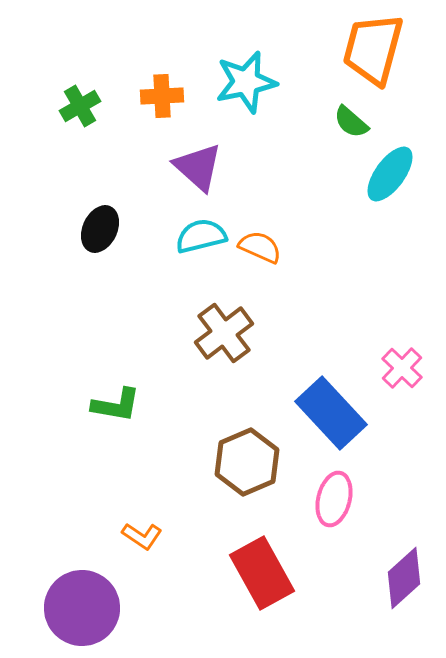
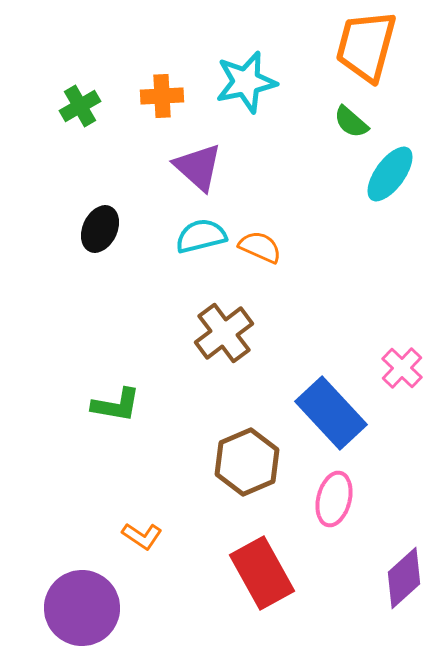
orange trapezoid: moved 7 px left, 3 px up
